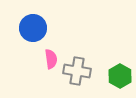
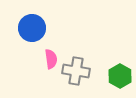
blue circle: moved 1 px left
gray cross: moved 1 px left
